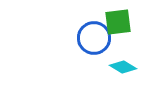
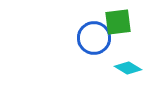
cyan diamond: moved 5 px right, 1 px down
